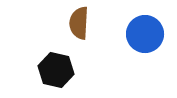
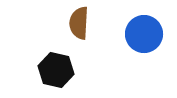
blue circle: moved 1 px left
